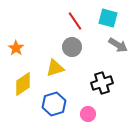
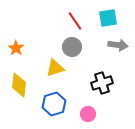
cyan square: rotated 24 degrees counterclockwise
gray arrow: rotated 24 degrees counterclockwise
yellow diamond: moved 4 px left, 1 px down; rotated 50 degrees counterclockwise
